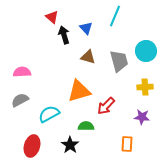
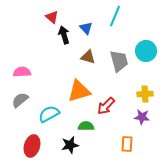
yellow cross: moved 7 px down
gray semicircle: rotated 12 degrees counterclockwise
black star: rotated 24 degrees clockwise
